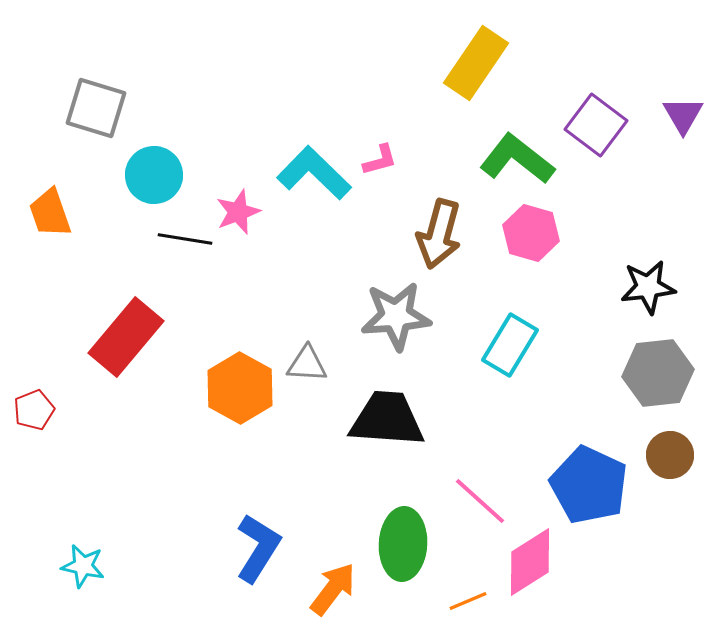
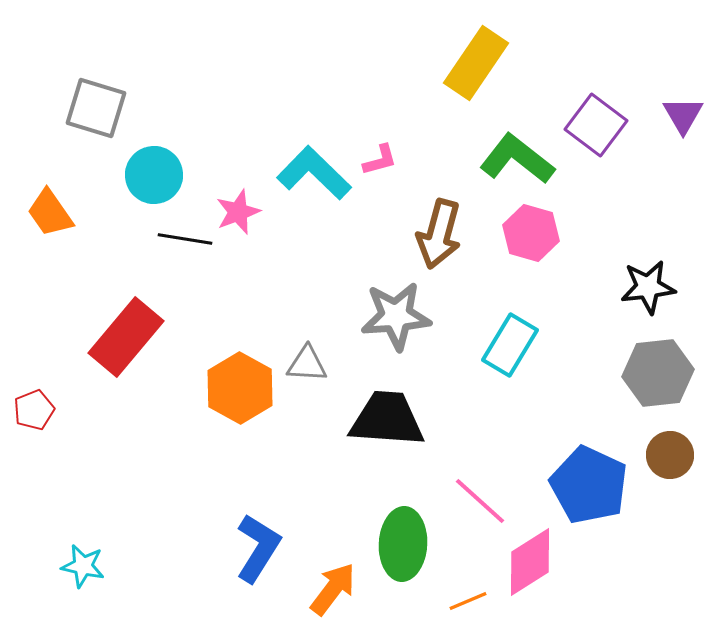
orange trapezoid: rotated 16 degrees counterclockwise
